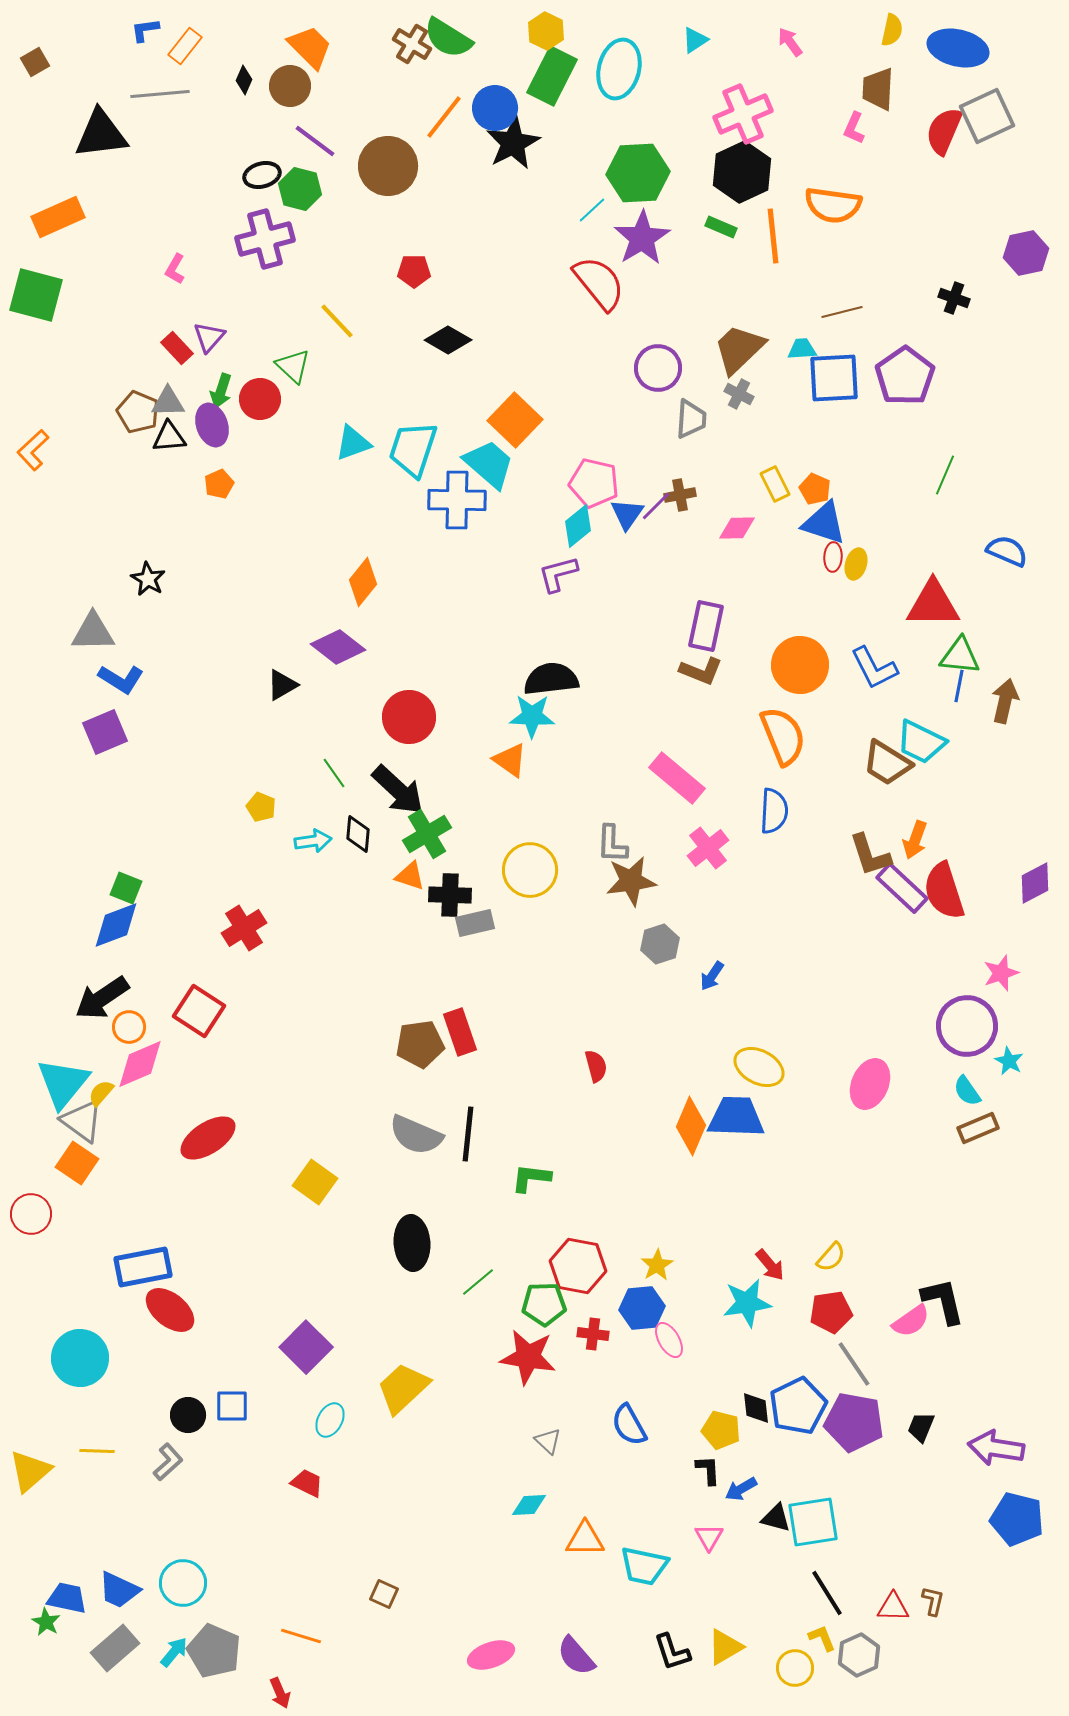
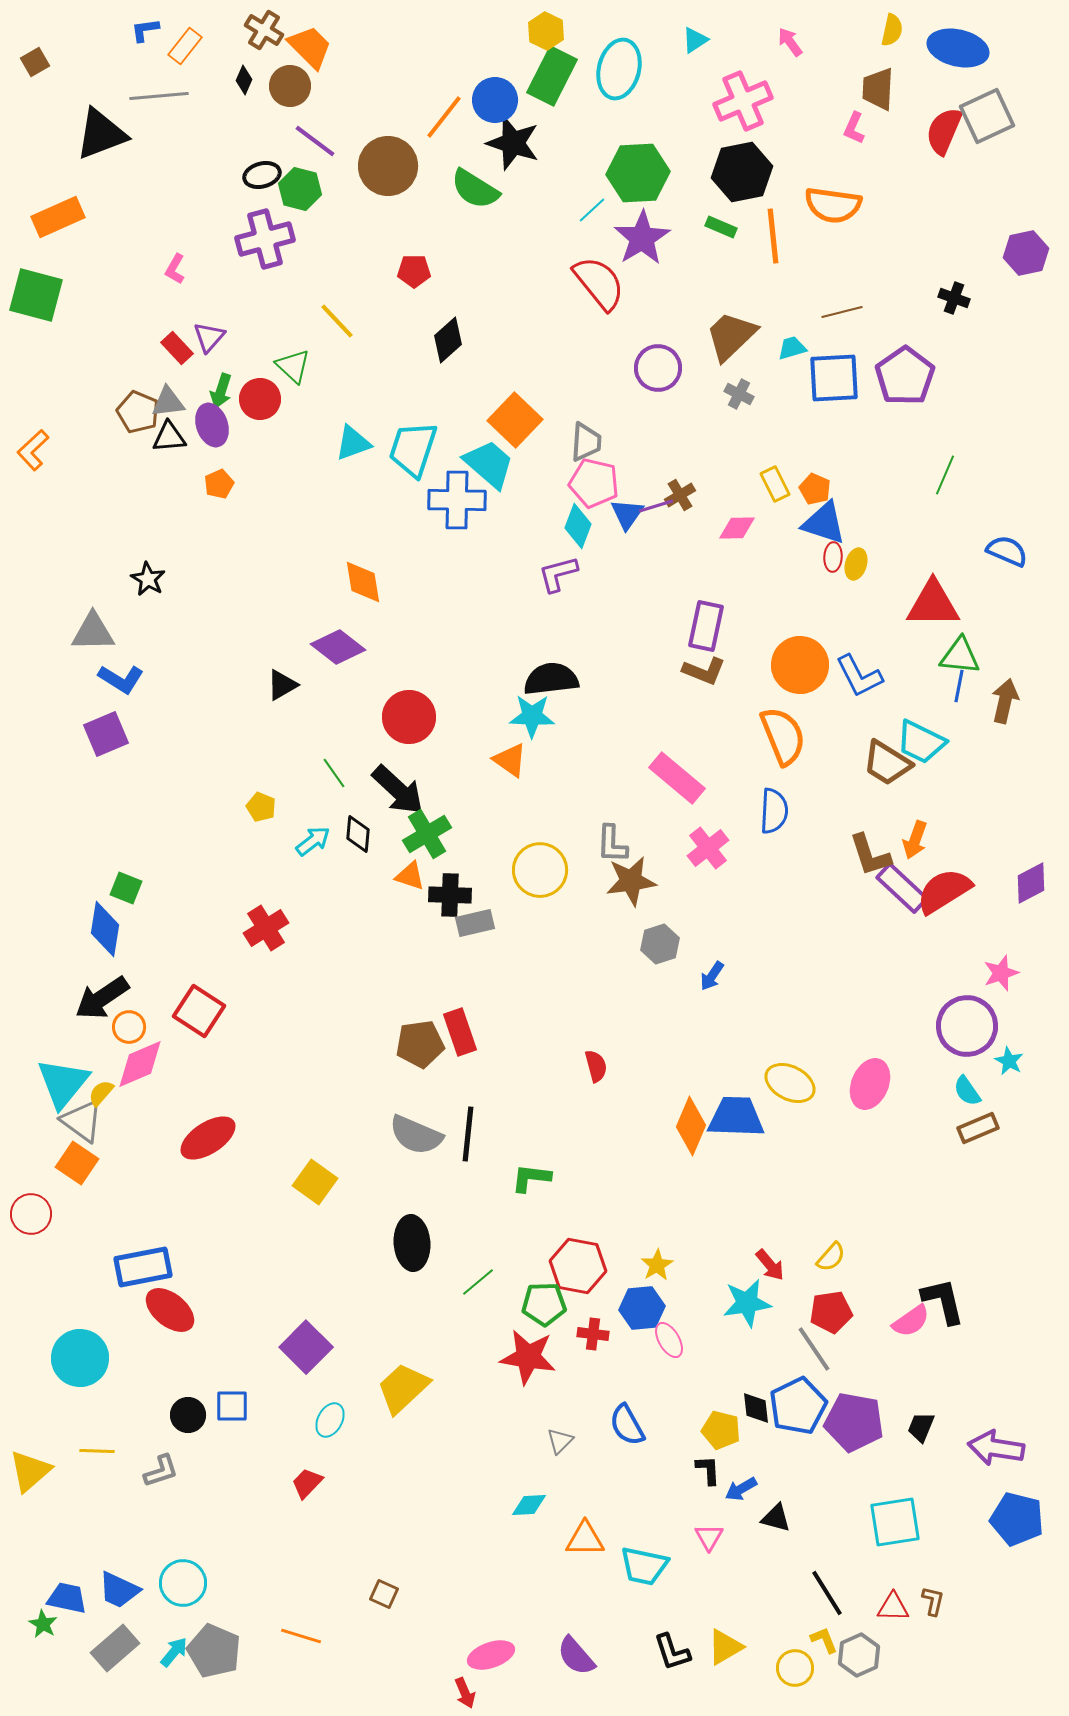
green semicircle at (448, 38): moved 27 px right, 151 px down
brown cross at (412, 44): moved 148 px left, 14 px up
gray line at (160, 94): moved 1 px left, 2 px down
blue circle at (495, 108): moved 8 px up
pink cross at (743, 114): moved 13 px up
black triangle at (101, 134): rotated 14 degrees counterclockwise
black star at (513, 143): rotated 26 degrees counterclockwise
black hexagon at (742, 172): rotated 14 degrees clockwise
black diamond at (448, 340): rotated 72 degrees counterclockwise
brown trapezoid at (739, 349): moved 8 px left, 13 px up
cyan trapezoid at (802, 349): moved 10 px left, 1 px up; rotated 12 degrees counterclockwise
gray triangle at (168, 402): rotated 6 degrees counterclockwise
gray trapezoid at (691, 419): moved 105 px left, 23 px down
brown cross at (680, 495): rotated 20 degrees counterclockwise
purple line at (656, 506): rotated 28 degrees clockwise
cyan diamond at (578, 526): rotated 30 degrees counterclockwise
orange diamond at (363, 582): rotated 48 degrees counterclockwise
blue L-shape at (874, 668): moved 15 px left, 8 px down
brown L-shape at (701, 671): moved 3 px right
purple square at (105, 732): moved 1 px right, 2 px down
cyan arrow at (313, 841): rotated 30 degrees counterclockwise
yellow circle at (530, 870): moved 10 px right
purple diamond at (1035, 883): moved 4 px left
red semicircle at (944, 891): rotated 76 degrees clockwise
blue diamond at (116, 925): moved 11 px left, 4 px down; rotated 60 degrees counterclockwise
red cross at (244, 928): moved 22 px right
yellow ellipse at (759, 1067): moved 31 px right, 16 px down
gray line at (854, 1364): moved 40 px left, 15 px up
blue semicircle at (629, 1425): moved 2 px left
gray triangle at (548, 1441): moved 12 px right; rotated 32 degrees clockwise
gray L-shape at (168, 1462): moved 7 px left, 9 px down; rotated 24 degrees clockwise
red trapezoid at (307, 1483): rotated 72 degrees counterclockwise
cyan square at (813, 1522): moved 82 px right
green star at (46, 1622): moved 3 px left, 2 px down
yellow L-shape at (822, 1638): moved 2 px right, 2 px down
red arrow at (280, 1693): moved 185 px right
